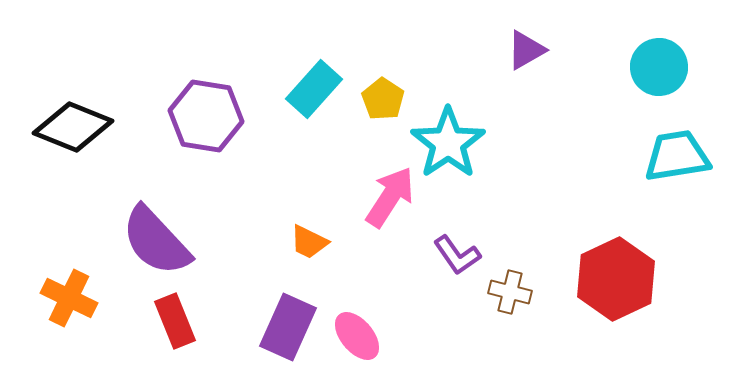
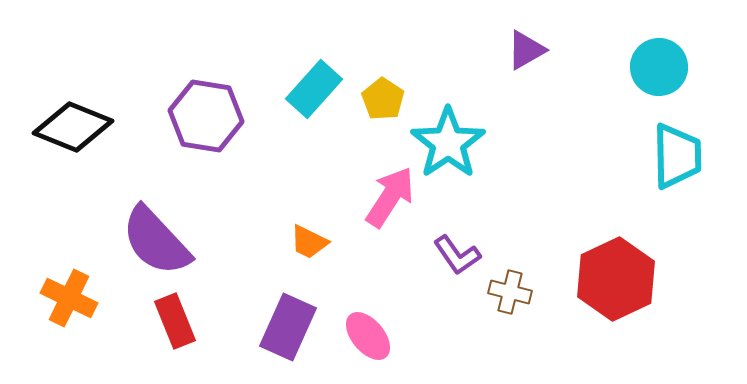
cyan trapezoid: rotated 98 degrees clockwise
pink ellipse: moved 11 px right
